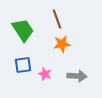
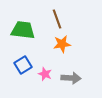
green trapezoid: rotated 50 degrees counterclockwise
blue square: rotated 24 degrees counterclockwise
gray arrow: moved 6 px left, 2 px down
